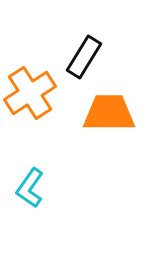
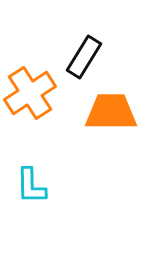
orange trapezoid: moved 2 px right, 1 px up
cyan L-shape: moved 1 px right, 2 px up; rotated 36 degrees counterclockwise
